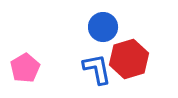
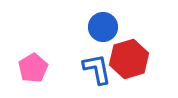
pink pentagon: moved 8 px right
